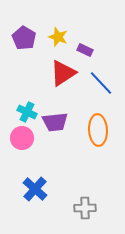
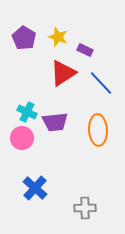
blue cross: moved 1 px up
